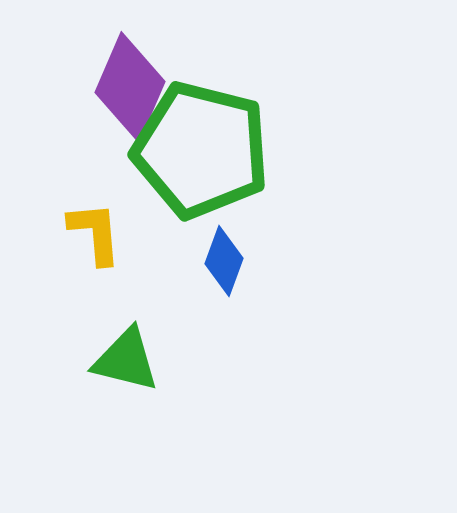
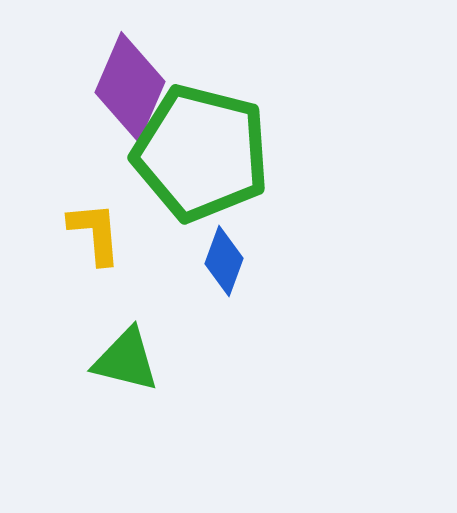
green pentagon: moved 3 px down
